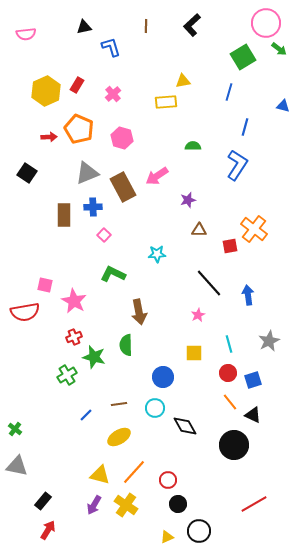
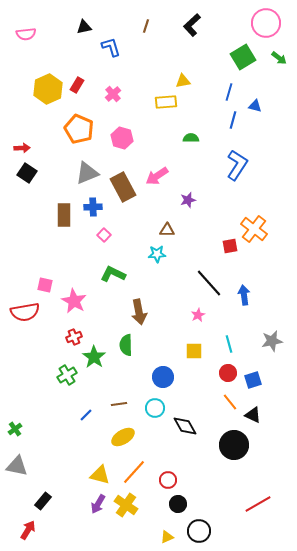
brown line at (146, 26): rotated 16 degrees clockwise
green arrow at (279, 49): moved 9 px down
yellow hexagon at (46, 91): moved 2 px right, 2 px up
blue triangle at (283, 106): moved 28 px left
blue line at (245, 127): moved 12 px left, 7 px up
red arrow at (49, 137): moved 27 px left, 11 px down
green semicircle at (193, 146): moved 2 px left, 8 px up
brown triangle at (199, 230): moved 32 px left
blue arrow at (248, 295): moved 4 px left
gray star at (269, 341): moved 3 px right; rotated 15 degrees clockwise
yellow square at (194, 353): moved 2 px up
green star at (94, 357): rotated 20 degrees clockwise
green cross at (15, 429): rotated 16 degrees clockwise
yellow ellipse at (119, 437): moved 4 px right
red line at (254, 504): moved 4 px right
purple arrow at (94, 505): moved 4 px right, 1 px up
red arrow at (48, 530): moved 20 px left
